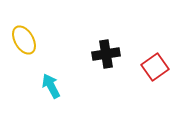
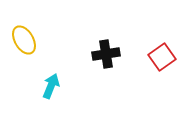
red square: moved 7 px right, 10 px up
cyan arrow: rotated 50 degrees clockwise
